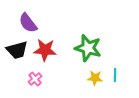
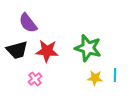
red star: moved 2 px right, 1 px down
